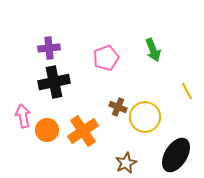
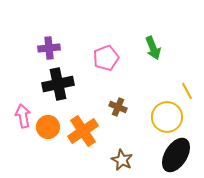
green arrow: moved 2 px up
black cross: moved 4 px right, 2 px down
yellow circle: moved 22 px right
orange circle: moved 1 px right, 3 px up
brown star: moved 4 px left, 3 px up; rotated 20 degrees counterclockwise
